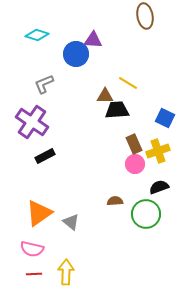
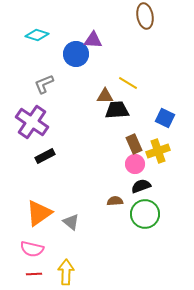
black semicircle: moved 18 px left, 1 px up
green circle: moved 1 px left
